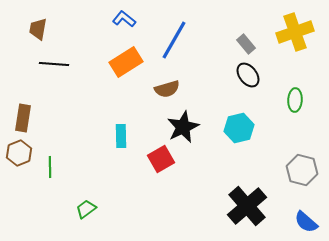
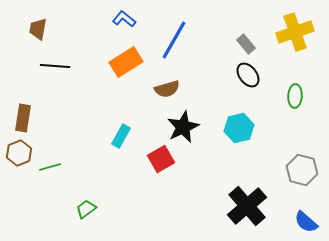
black line: moved 1 px right, 2 px down
green ellipse: moved 4 px up
cyan rectangle: rotated 30 degrees clockwise
green line: rotated 75 degrees clockwise
